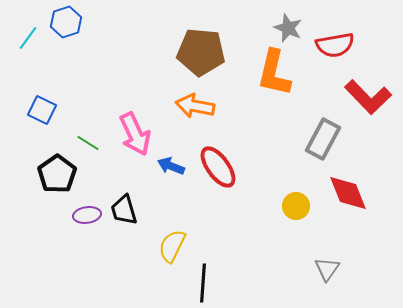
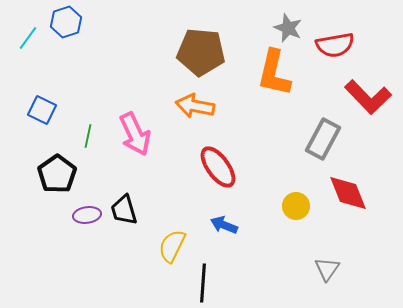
green line: moved 7 px up; rotated 70 degrees clockwise
blue arrow: moved 53 px right, 59 px down
